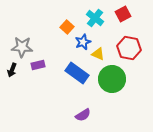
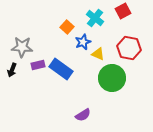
red square: moved 3 px up
blue rectangle: moved 16 px left, 4 px up
green circle: moved 1 px up
